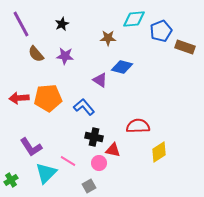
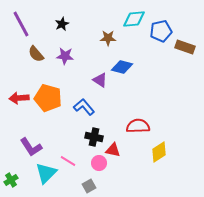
blue pentagon: rotated 10 degrees clockwise
orange pentagon: rotated 20 degrees clockwise
